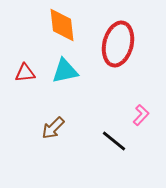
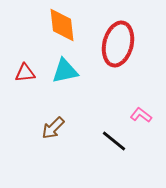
pink L-shape: rotated 95 degrees counterclockwise
